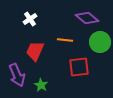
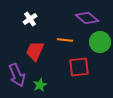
green star: moved 1 px left; rotated 16 degrees clockwise
